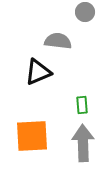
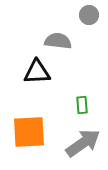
gray circle: moved 4 px right, 3 px down
black triangle: moved 1 px left; rotated 20 degrees clockwise
orange square: moved 3 px left, 4 px up
gray arrow: rotated 57 degrees clockwise
